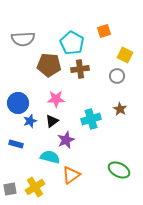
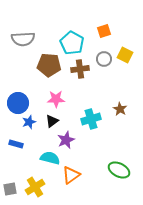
gray circle: moved 13 px left, 17 px up
blue star: moved 1 px left, 1 px down
cyan semicircle: moved 1 px down
